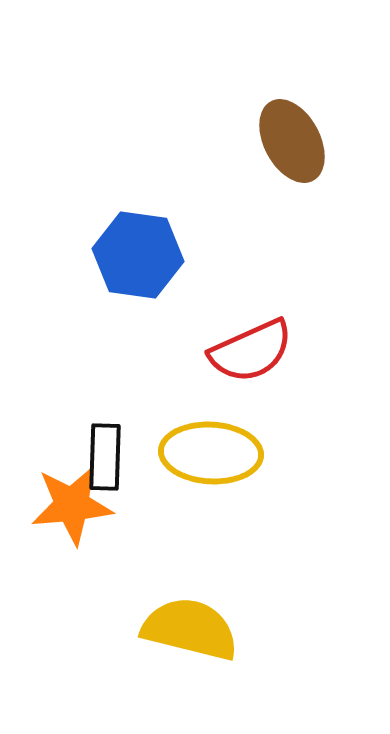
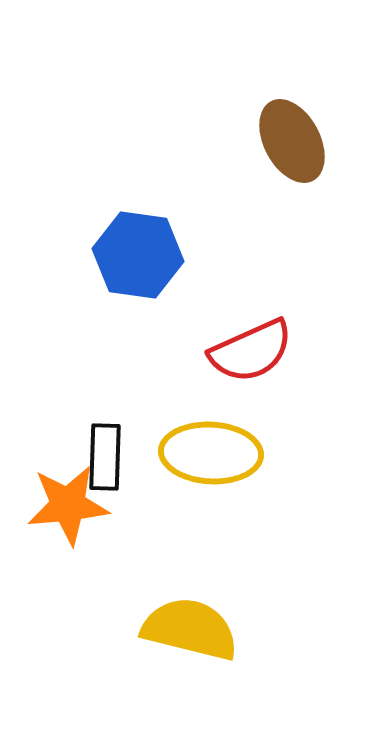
orange star: moved 4 px left
